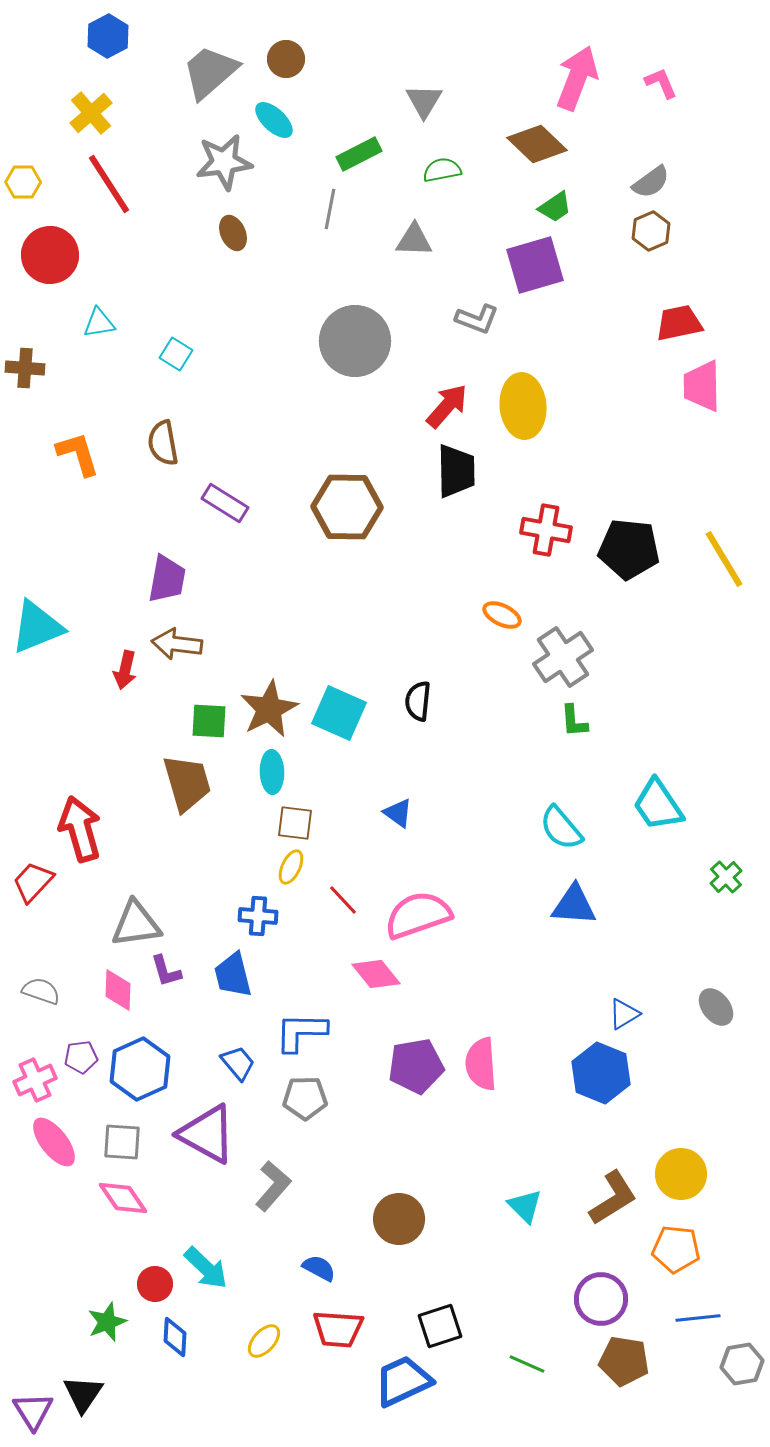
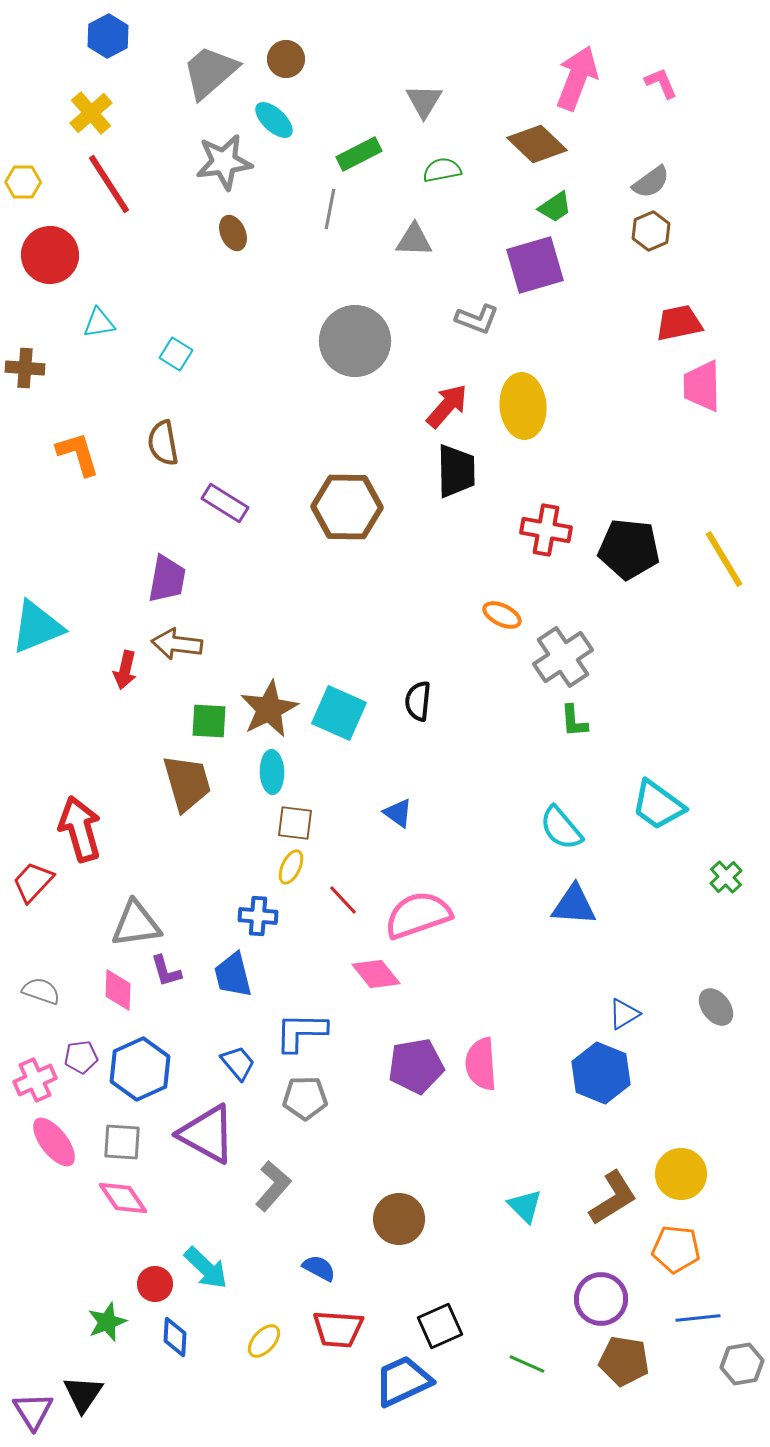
cyan trapezoid at (658, 805): rotated 20 degrees counterclockwise
black square at (440, 1326): rotated 6 degrees counterclockwise
